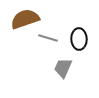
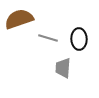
brown semicircle: moved 6 px left
gray trapezoid: rotated 20 degrees counterclockwise
